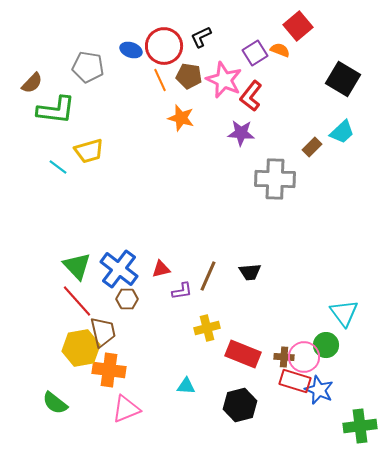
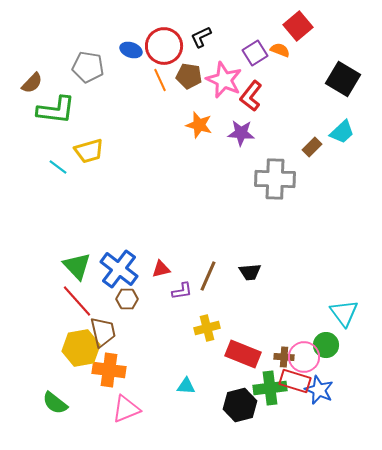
orange star at (181, 118): moved 18 px right, 7 px down
green cross at (360, 426): moved 90 px left, 38 px up
